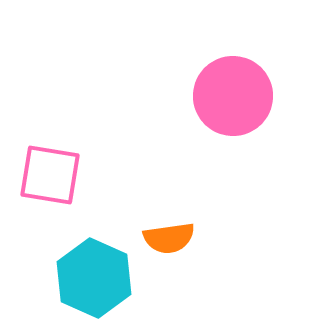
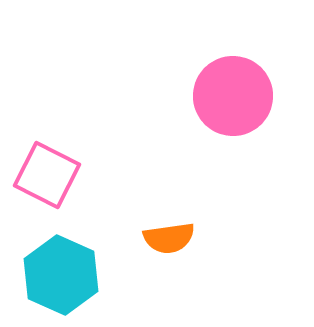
pink square: moved 3 px left; rotated 18 degrees clockwise
cyan hexagon: moved 33 px left, 3 px up
